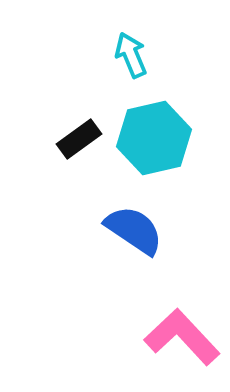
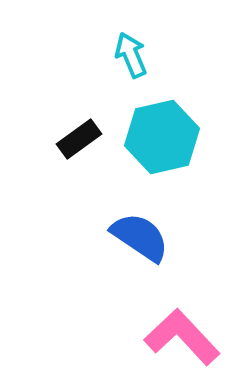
cyan hexagon: moved 8 px right, 1 px up
blue semicircle: moved 6 px right, 7 px down
